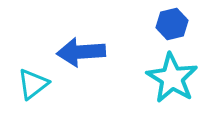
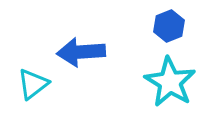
blue hexagon: moved 3 px left, 2 px down; rotated 8 degrees counterclockwise
cyan star: moved 2 px left, 4 px down
